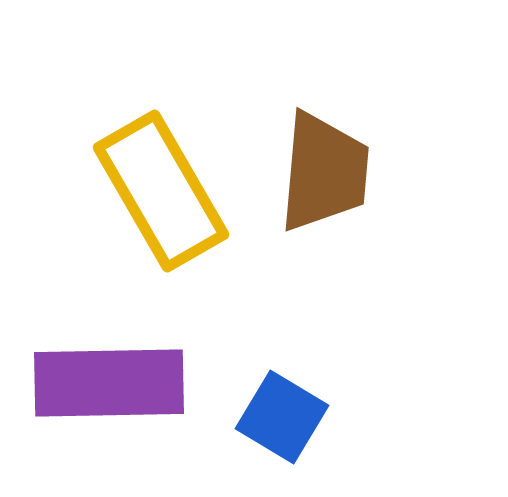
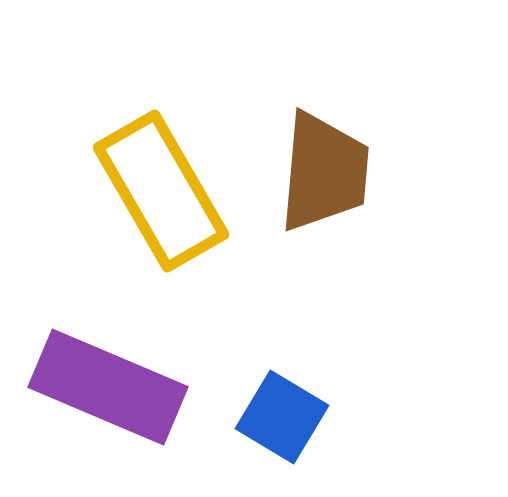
purple rectangle: moved 1 px left, 4 px down; rotated 24 degrees clockwise
